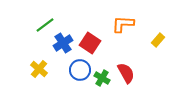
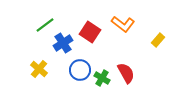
orange L-shape: rotated 145 degrees counterclockwise
red square: moved 11 px up
